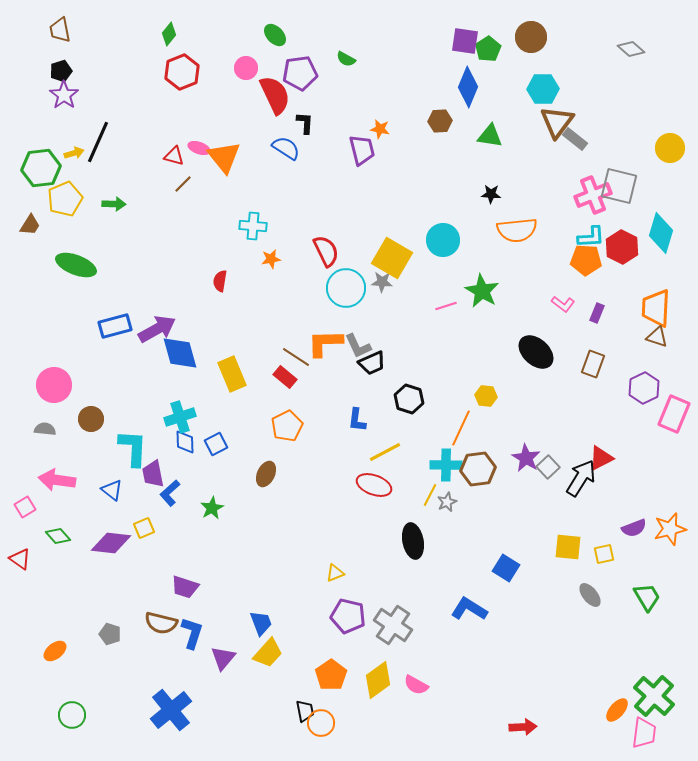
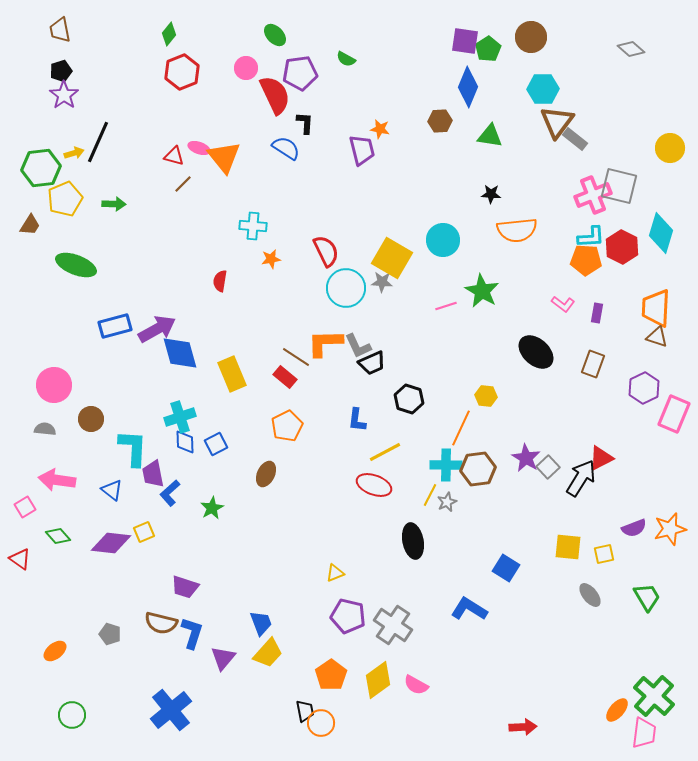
purple rectangle at (597, 313): rotated 12 degrees counterclockwise
yellow square at (144, 528): moved 4 px down
